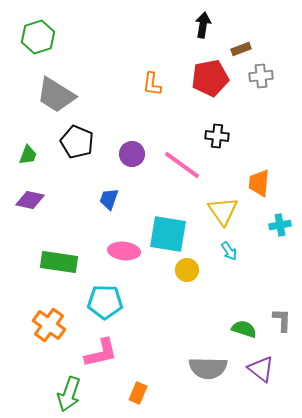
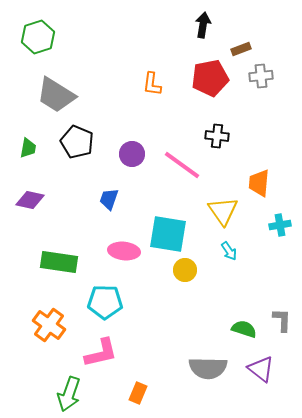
green trapezoid: moved 7 px up; rotated 10 degrees counterclockwise
yellow circle: moved 2 px left
